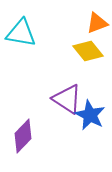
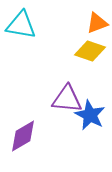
cyan triangle: moved 8 px up
yellow diamond: moved 2 px right; rotated 32 degrees counterclockwise
purple triangle: rotated 28 degrees counterclockwise
purple diamond: rotated 16 degrees clockwise
